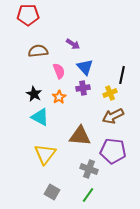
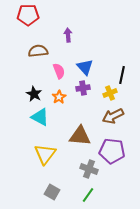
purple arrow: moved 5 px left, 9 px up; rotated 128 degrees counterclockwise
purple pentagon: moved 1 px left
